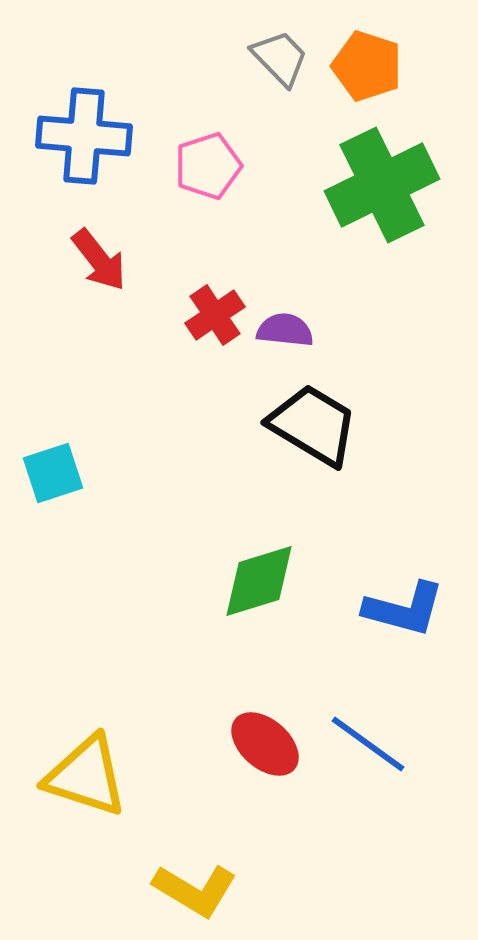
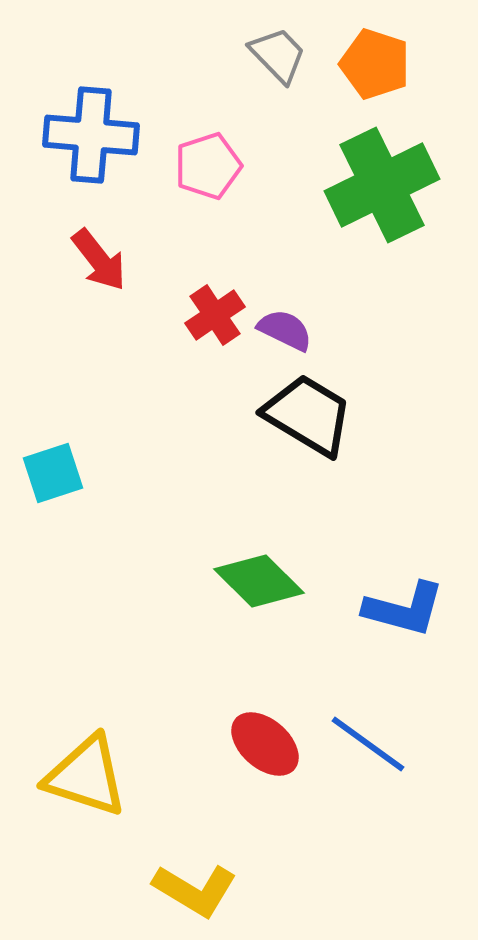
gray trapezoid: moved 2 px left, 3 px up
orange pentagon: moved 8 px right, 2 px up
blue cross: moved 7 px right, 1 px up
purple semicircle: rotated 20 degrees clockwise
black trapezoid: moved 5 px left, 10 px up
green diamond: rotated 62 degrees clockwise
